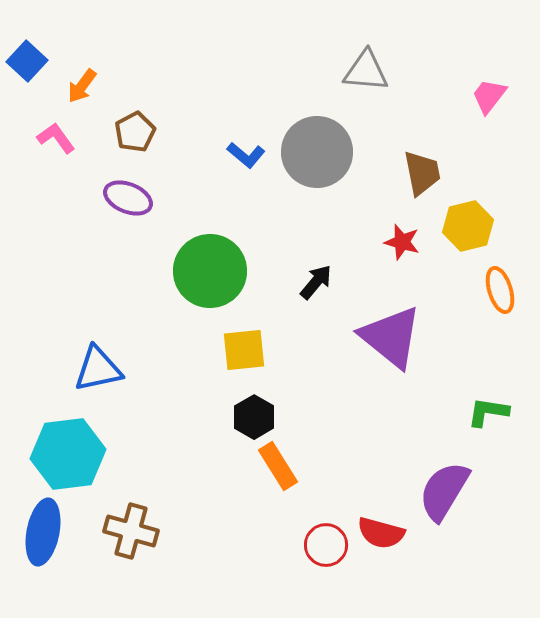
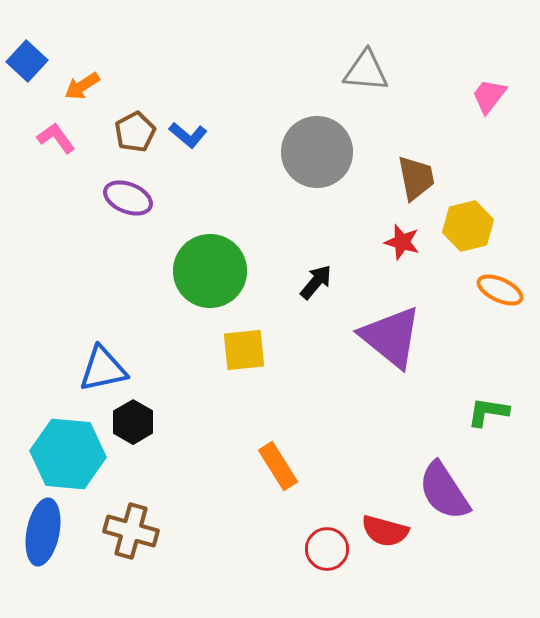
orange arrow: rotated 21 degrees clockwise
blue L-shape: moved 58 px left, 20 px up
brown trapezoid: moved 6 px left, 5 px down
orange ellipse: rotated 48 degrees counterclockwise
blue triangle: moved 5 px right
black hexagon: moved 121 px left, 5 px down
cyan hexagon: rotated 12 degrees clockwise
purple semicircle: rotated 64 degrees counterclockwise
red semicircle: moved 4 px right, 2 px up
red circle: moved 1 px right, 4 px down
